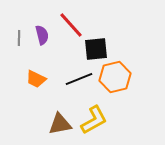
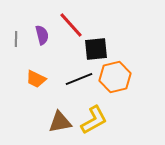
gray line: moved 3 px left, 1 px down
brown triangle: moved 2 px up
